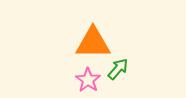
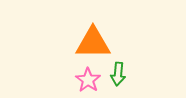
green arrow: moved 5 px down; rotated 145 degrees clockwise
